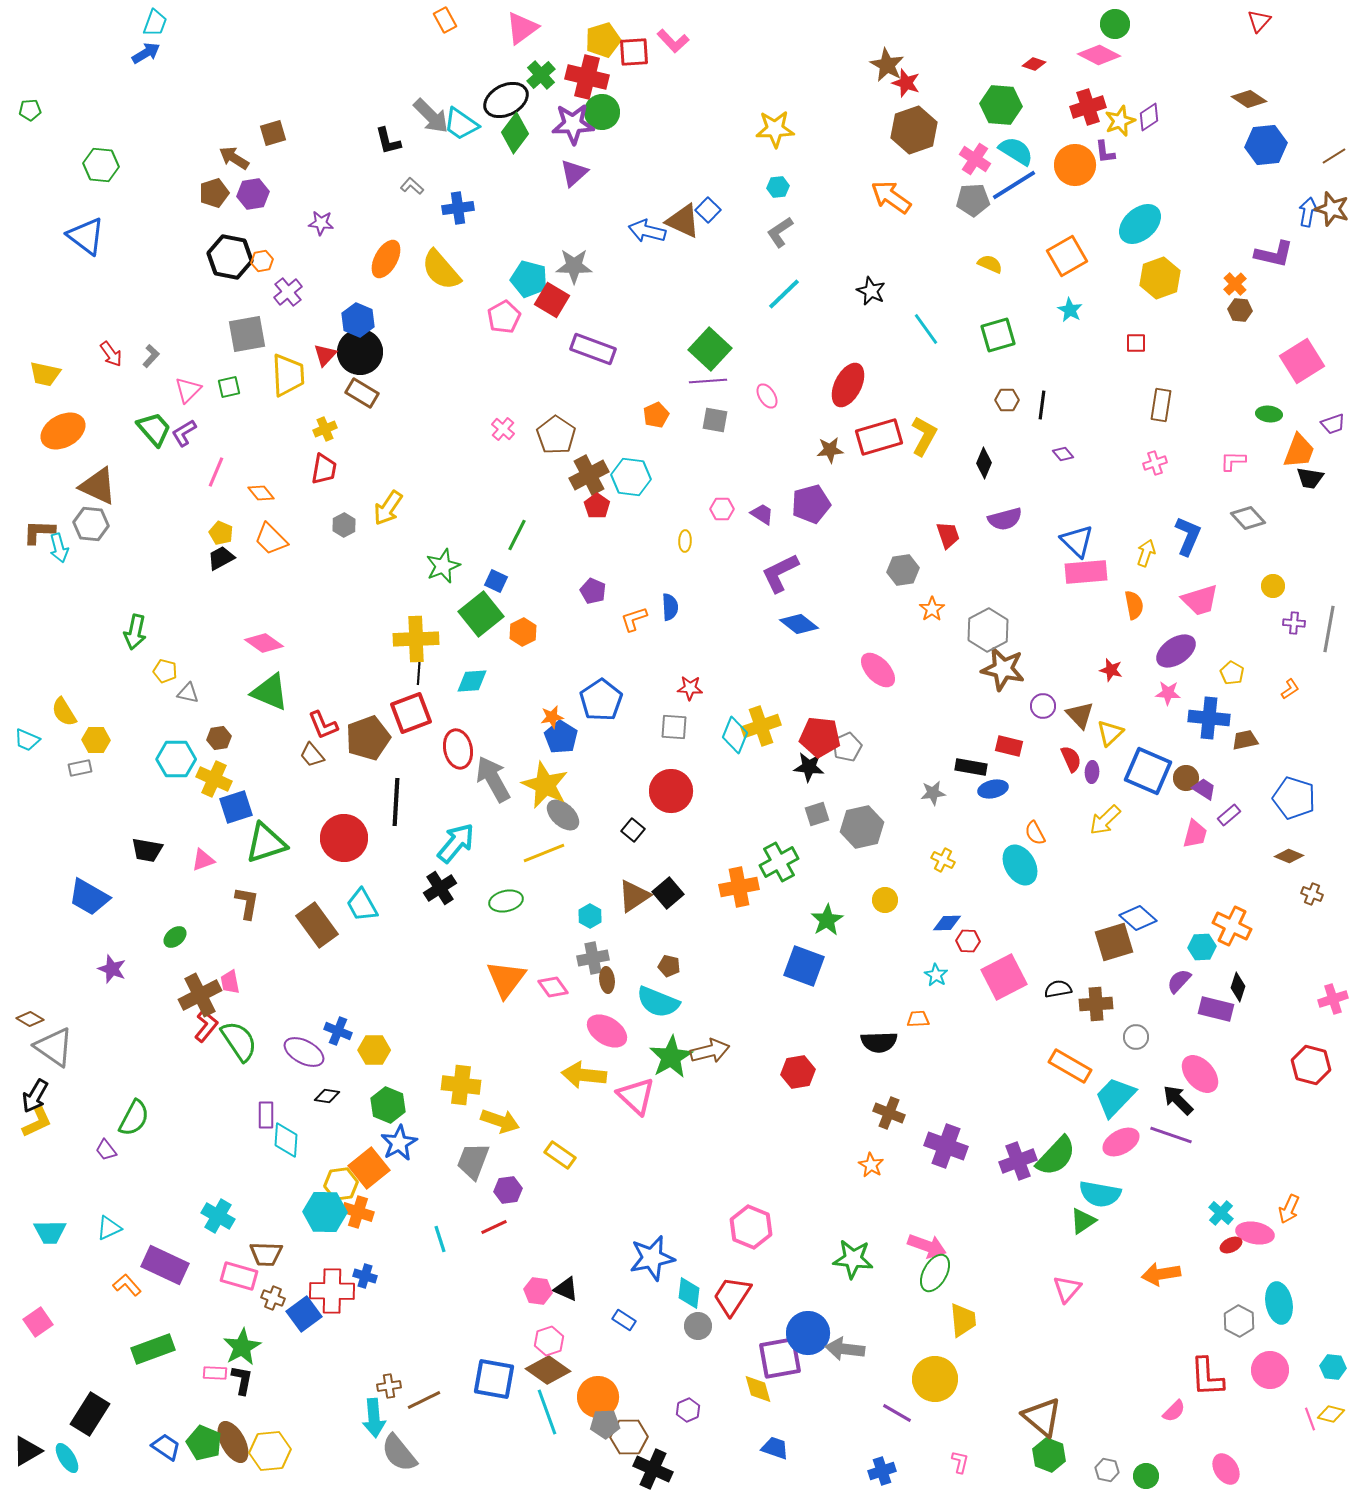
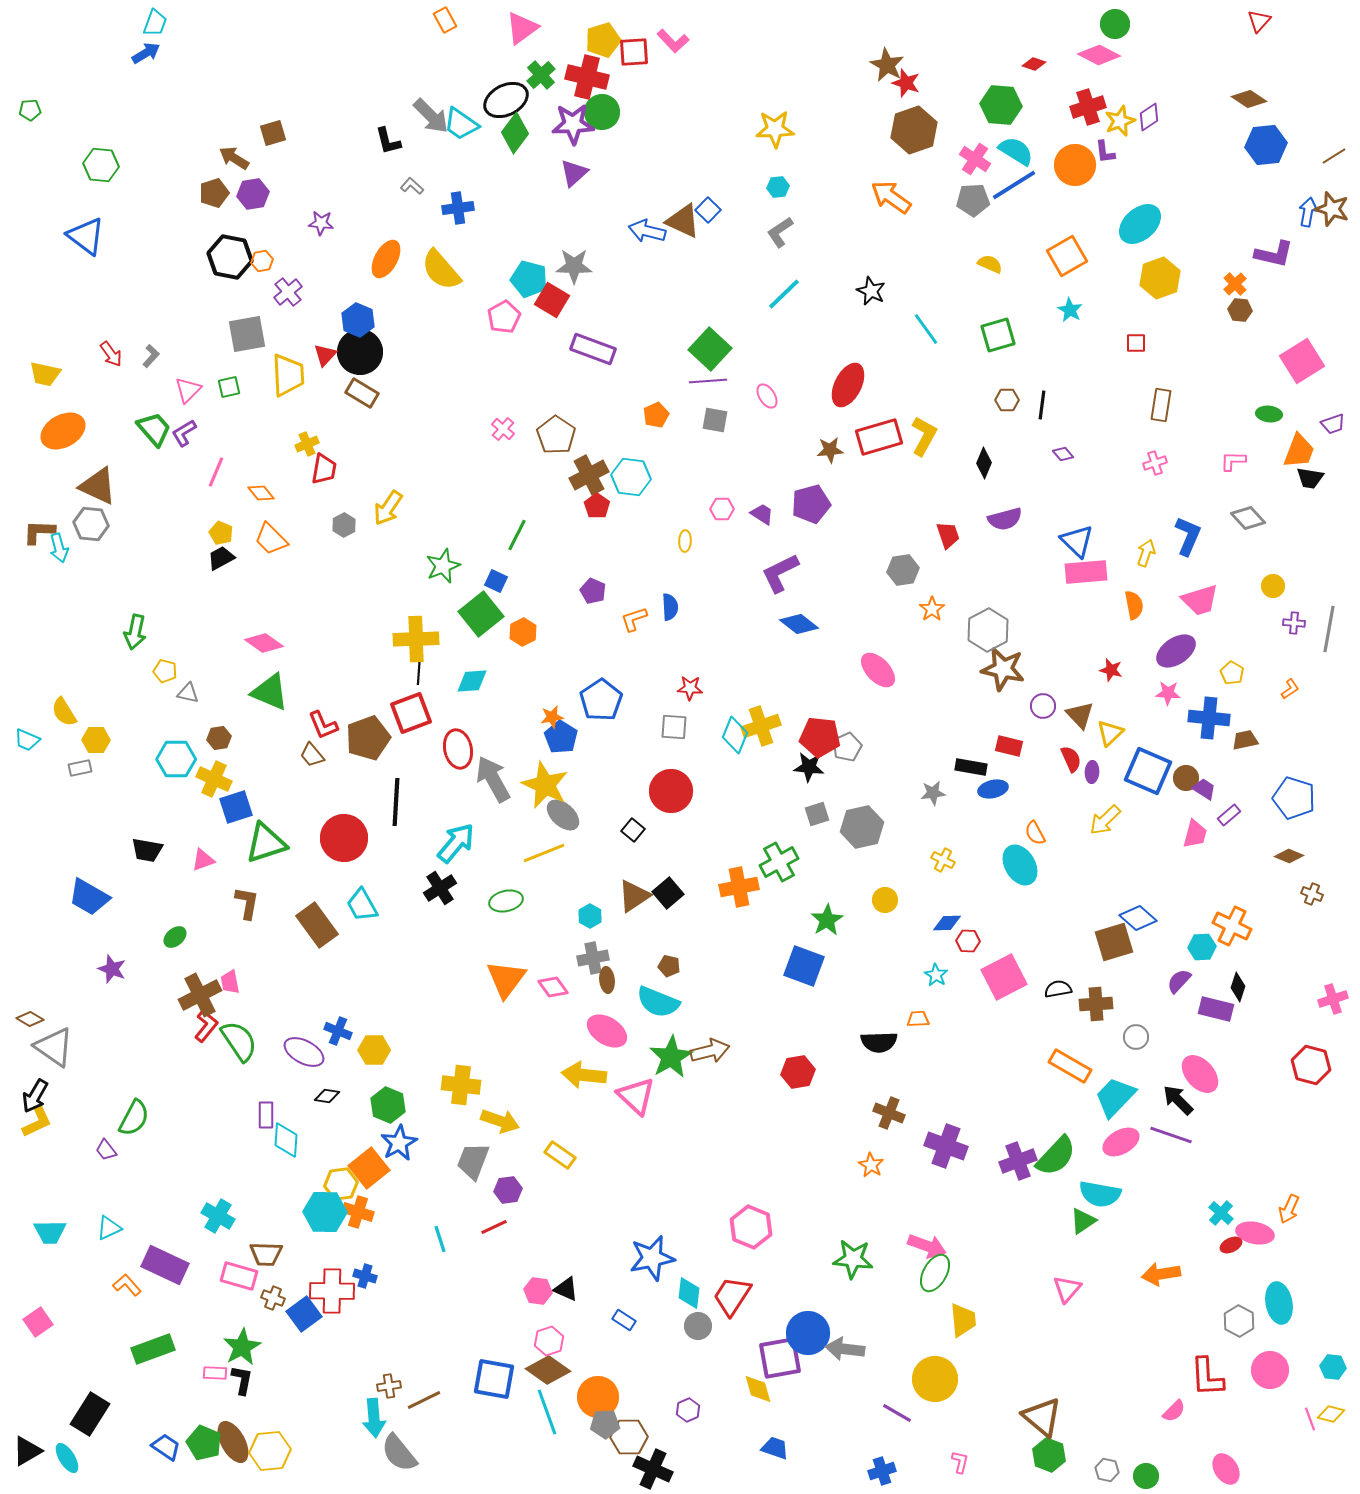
yellow cross at (325, 429): moved 18 px left, 15 px down
